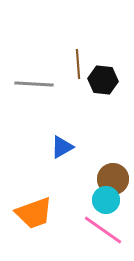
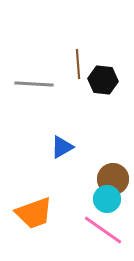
cyan circle: moved 1 px right, 1 px up
